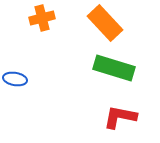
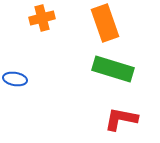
orange rectangle: rotated 24 degrees clockwise
green rectangle: moved 1 px left, 1 px down
red L-shape: moved 1 px right, 2 px down
